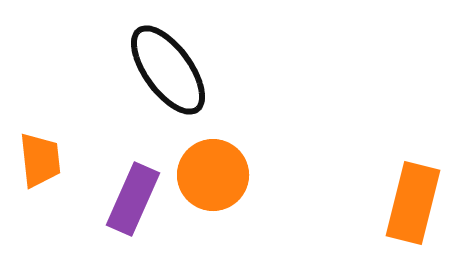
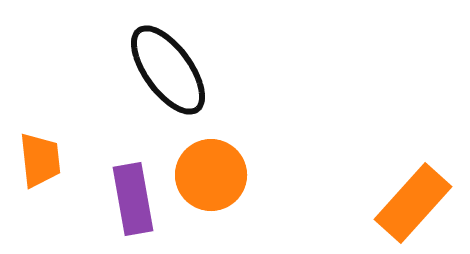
orange circle: moved 2 px left
purple rectangle: rotated 34 degrees counterclockwise
orange rectangle: rotated 28 degrees clockwise
